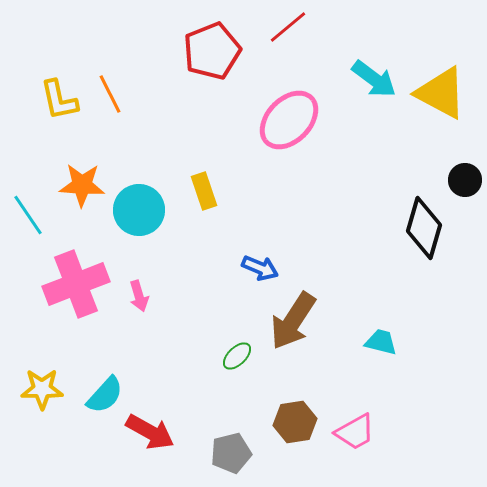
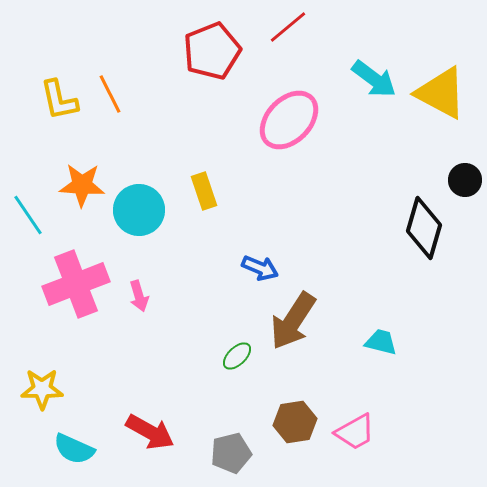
cyan semicircle: moved 31 px left, 54 px down; rotated 72 degrees clockwise
